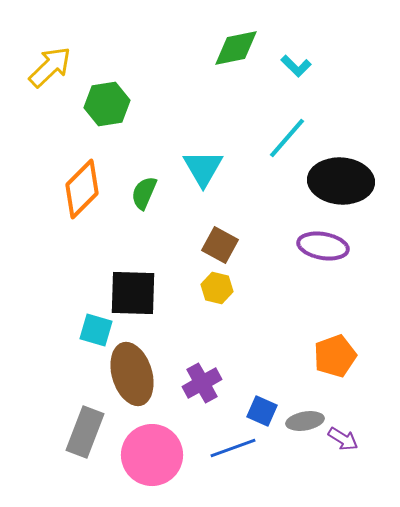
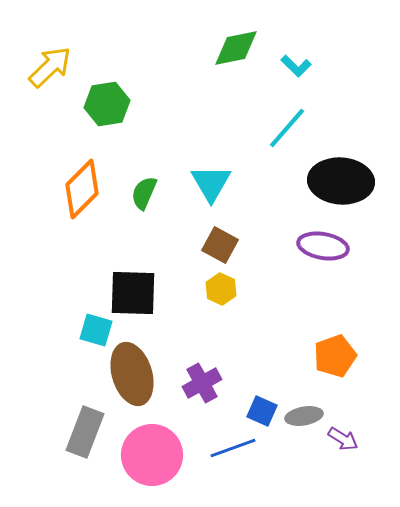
cyan line: moved 10 px up
cyan triangle: moved 8 px right, 15 px down
yellow hexagon: moved 4 px right, 1 px down; rotated 12 degrees clockwise
gray ellipse: moved 1 px left, 5 px up
